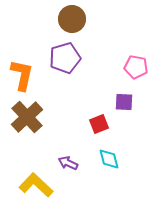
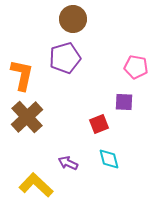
brown circle: moved 1 px right
